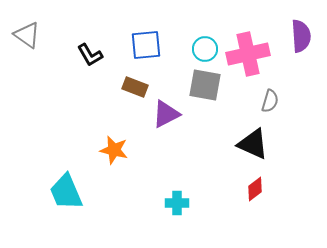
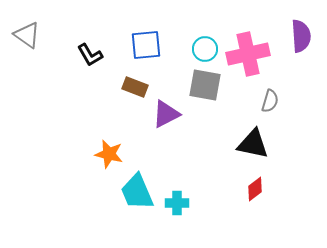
black triangle: rotated 12 degrees counterclockwise
orange star: moved 5 px left, 4 px down
cyan trapezoid: moved 71 px right
